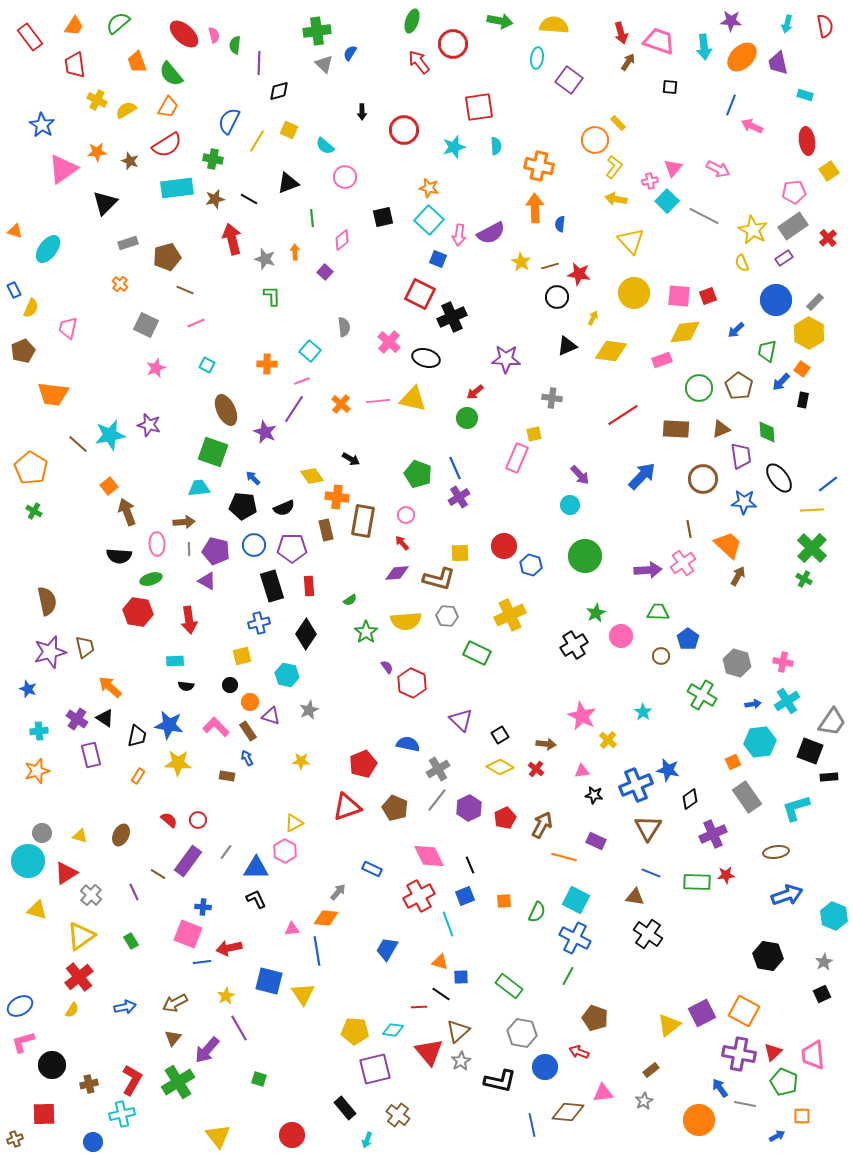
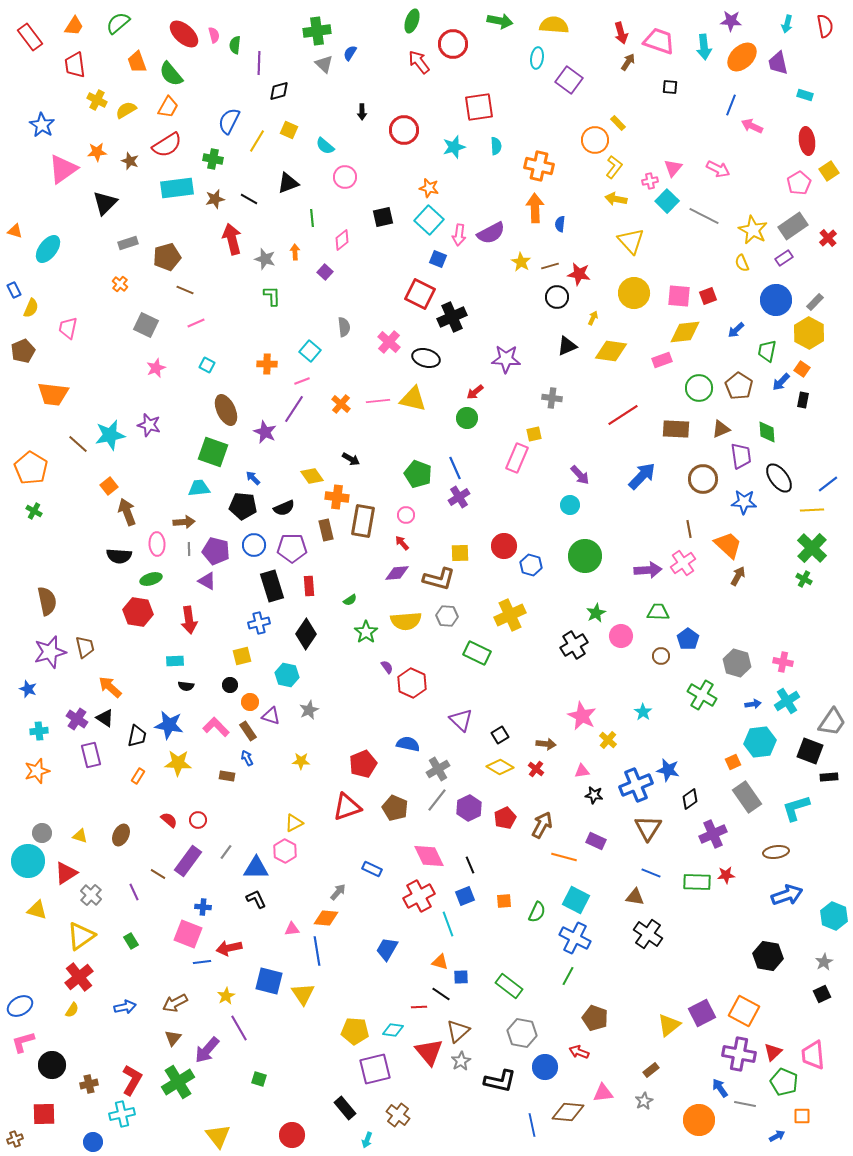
pink pentagon at (794, 192): moved 5 px right, 9 px up; rotated 25 degrees counterclockwise
